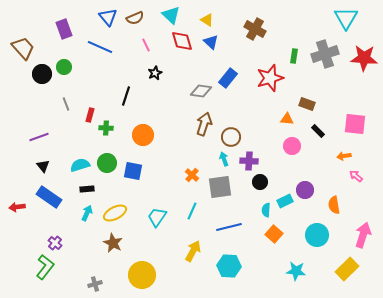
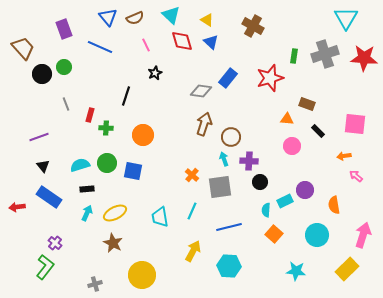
brown cross at (255, 29): moved 2 px left, 3 px up
cyan trapezoid at (157, 217): moved 3 px right; rotated 45 degrees counterclockwise
